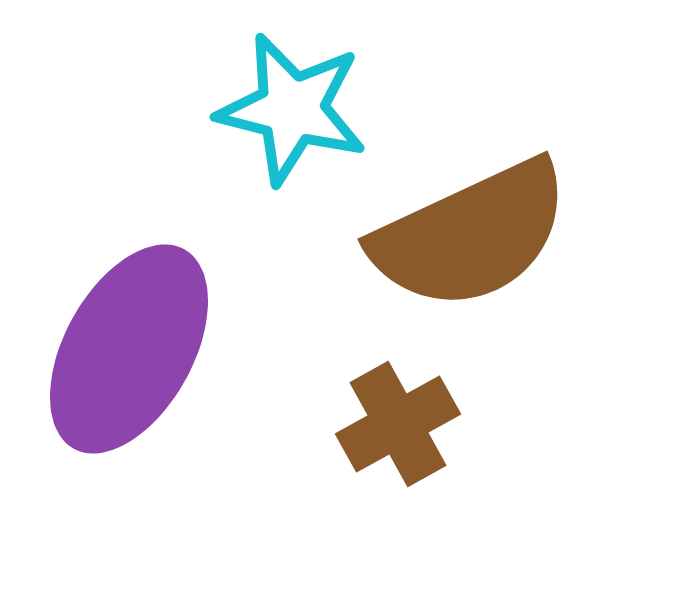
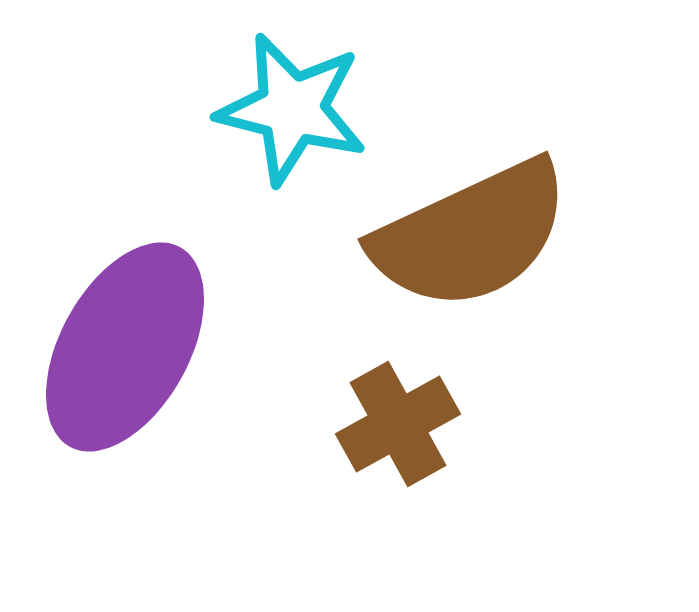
purple ellipse: moved 4 px left, 2 px up
